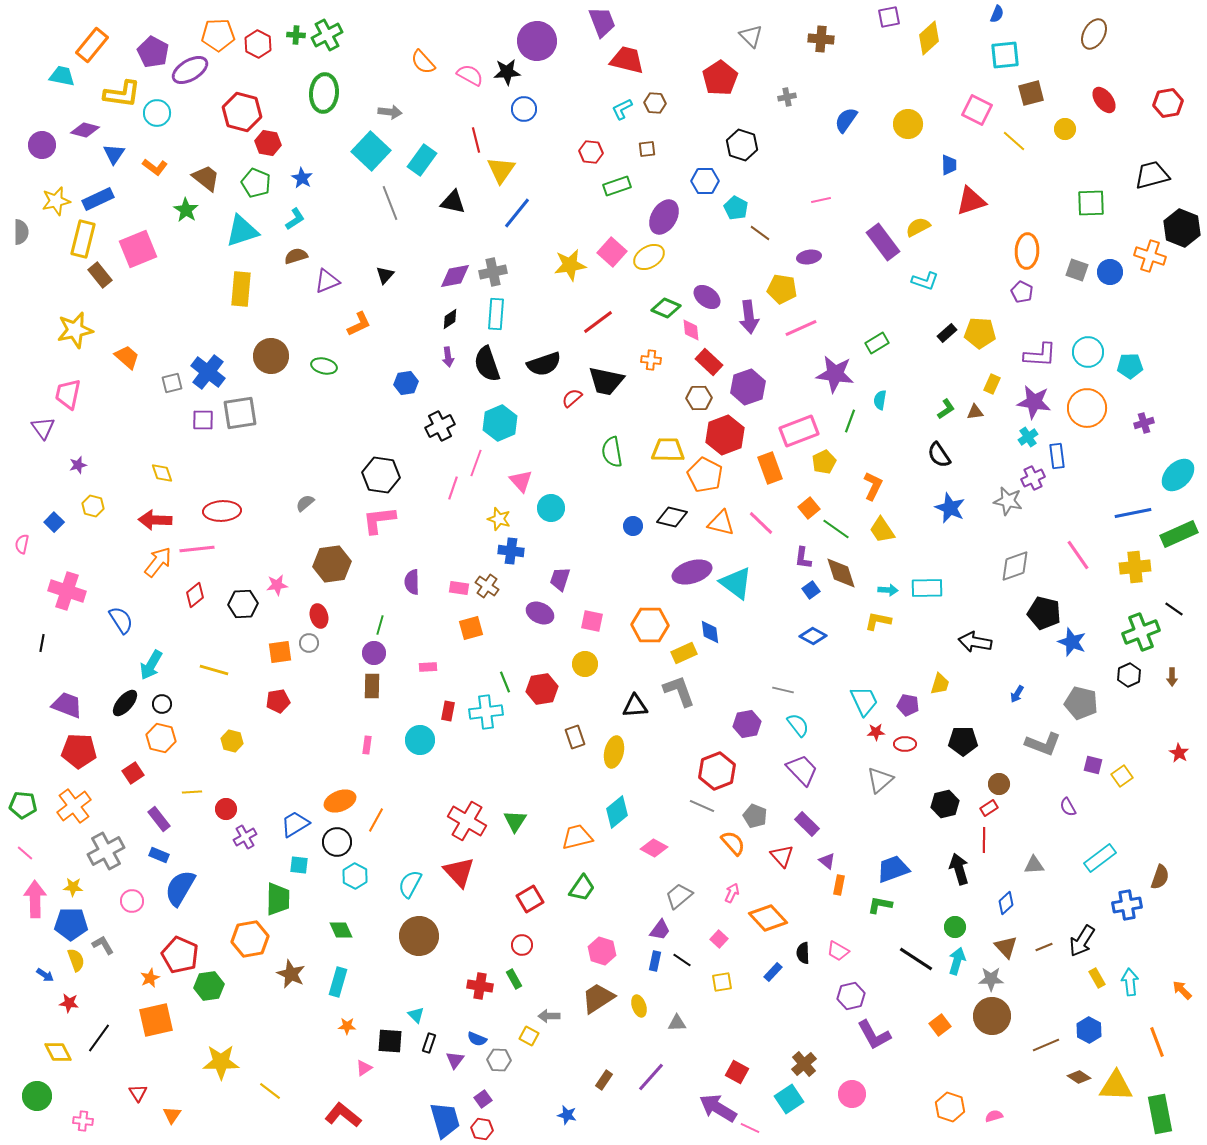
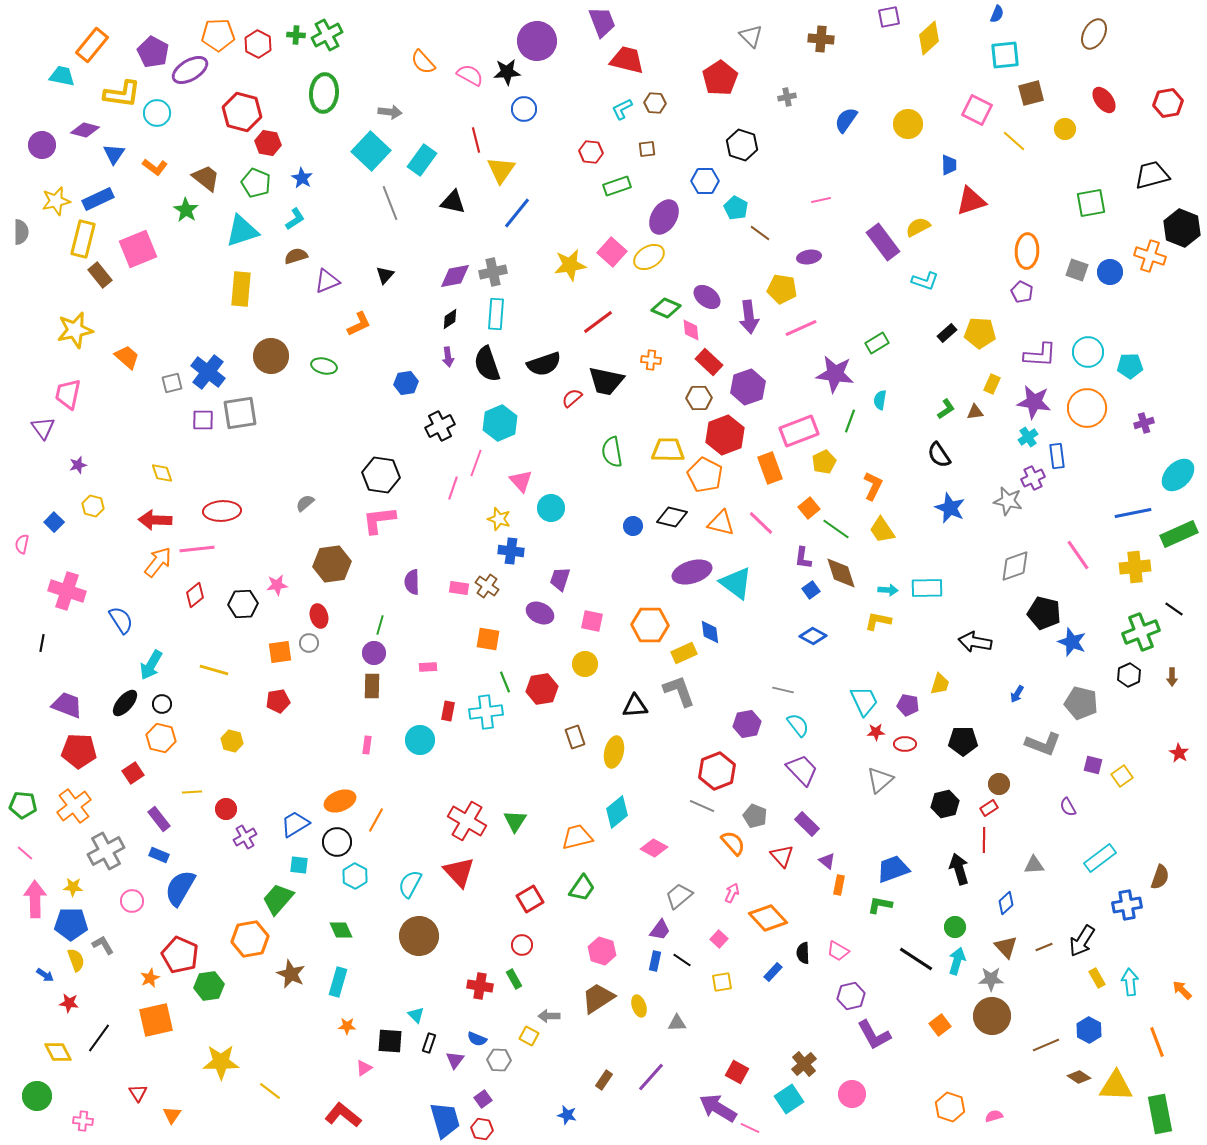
green square at (1091, 203): rotated 8 degrees counterclockwise
orange square at (471, 628): moved 17 px right, 11 px down; rotated 25 degrees clockwise
green trapezoid at (278, 899): rotated 140 degrees counterclockwise
